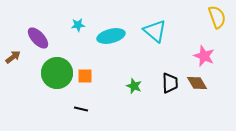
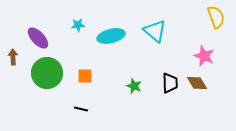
yellow semicircle: moved 1 px left
brown arrow: rotated 56 degrees counterclockwise
green circle: moved 10 px left
